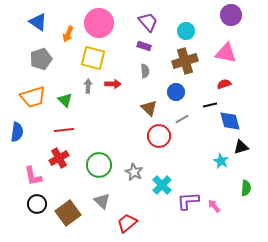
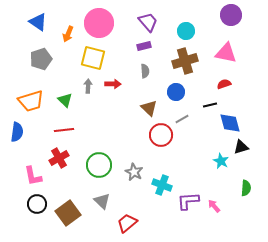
purple rectangle: rotated 32 degrees counterclockwise
orange trapezoid: moved 2 px left, 4 px down
blue diamond: moved 2 px down
red circle: moved 2 px right, 1 px up
cyan cross: rotated 24 degrees counterclockwise
